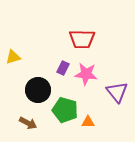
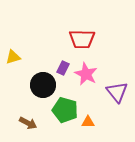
pink star: rotated 20 degrees clockwise
black circle: moved 5 px right, 5 px up
